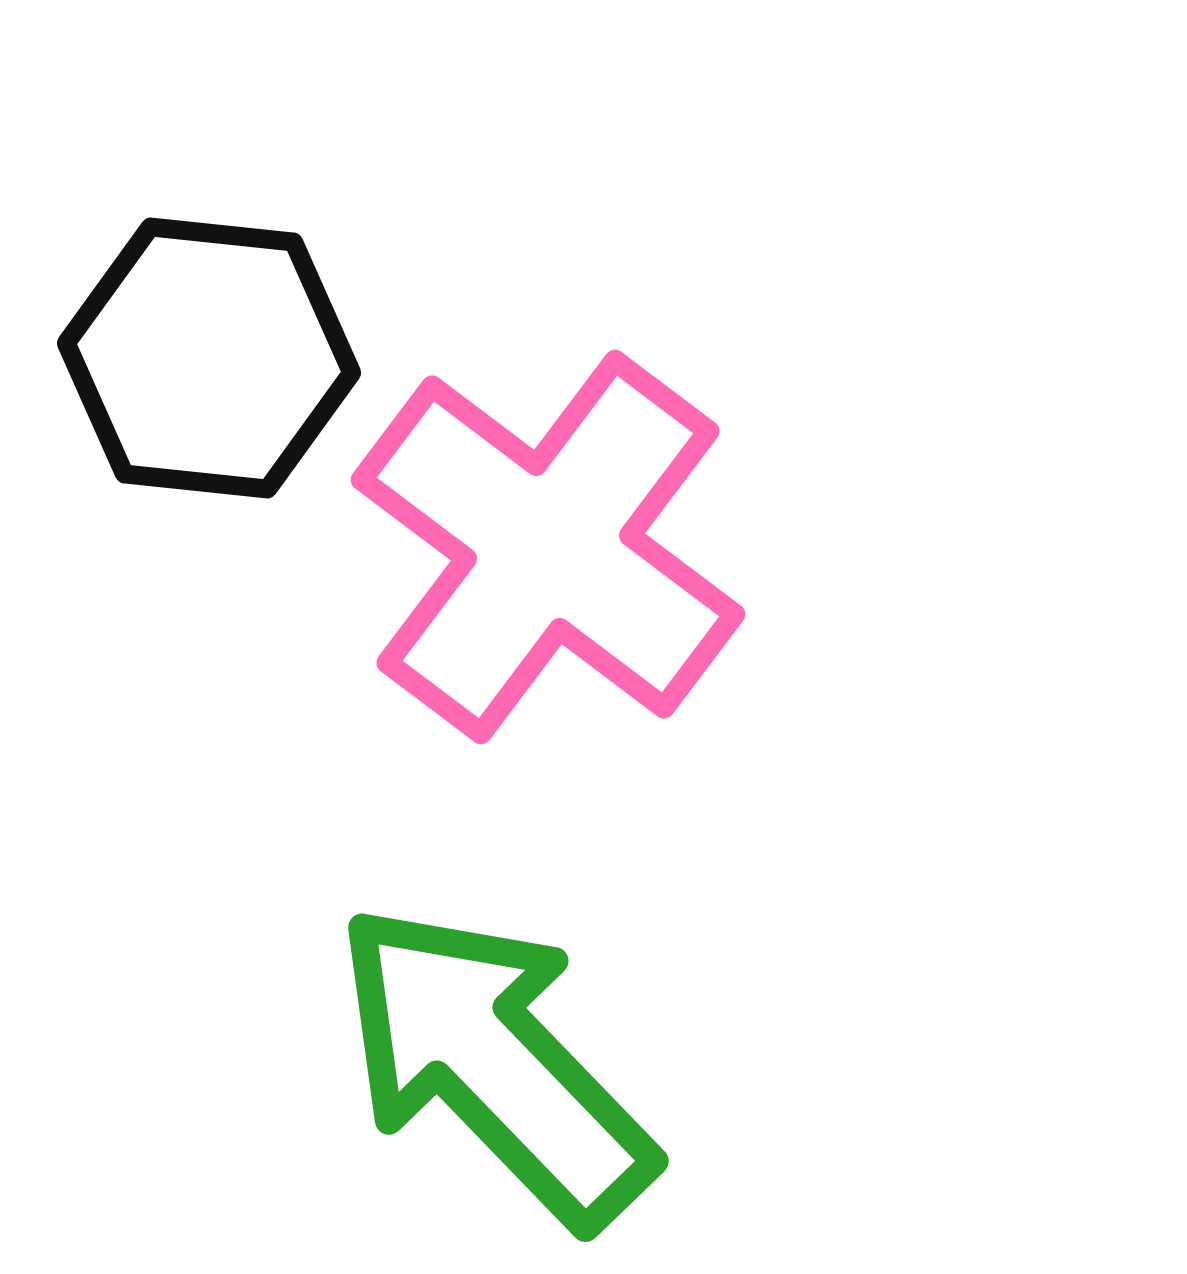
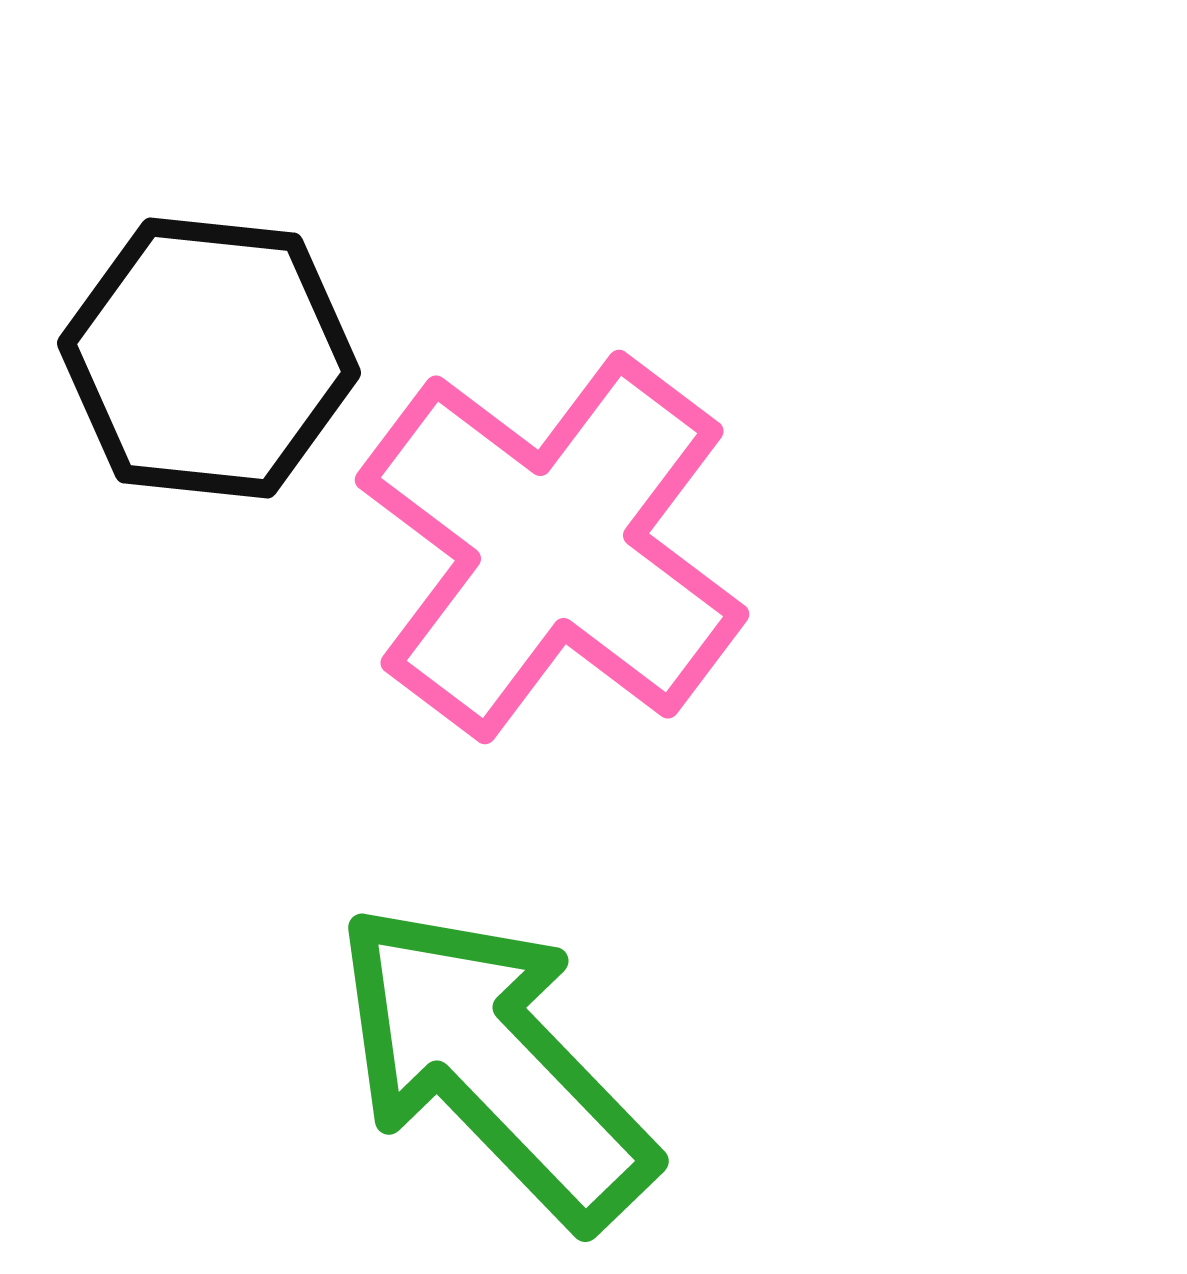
pink cross: moved 4 px right
